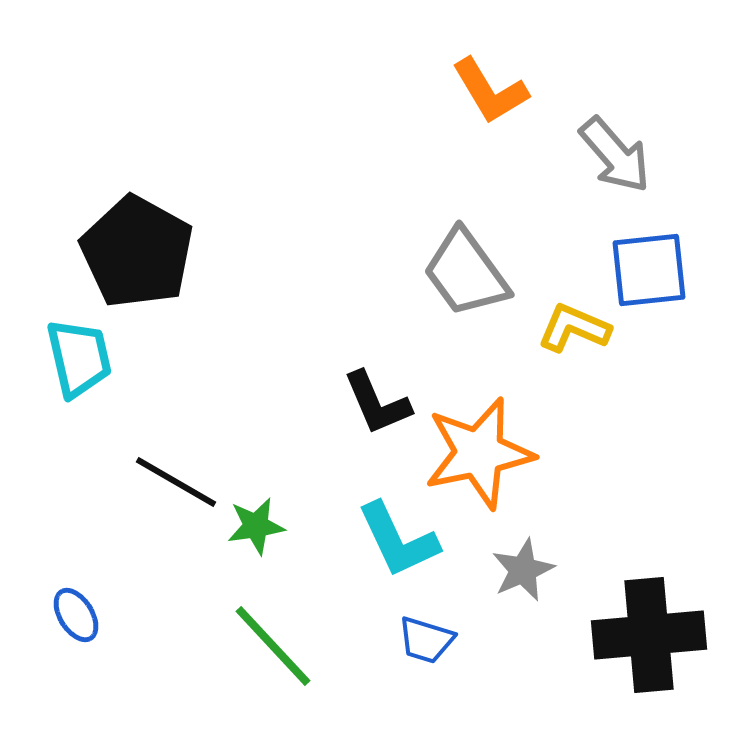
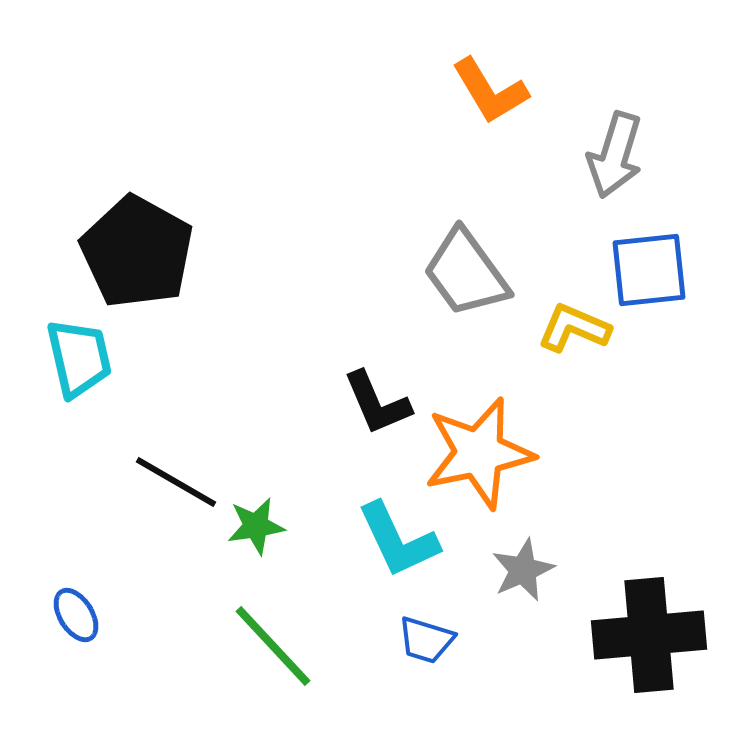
gray arrow: rotated 58 degrees clockwise
